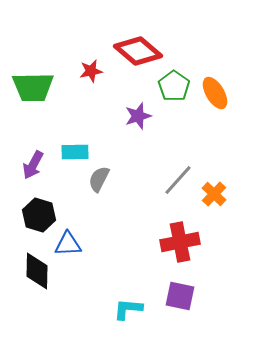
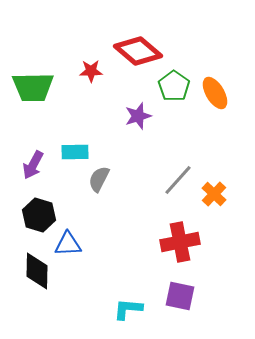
red star: rotated 10 degrees clockwise
